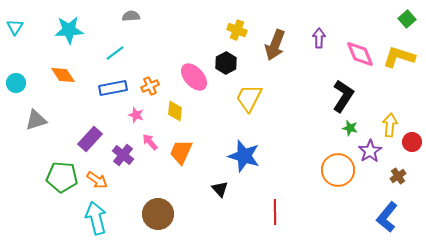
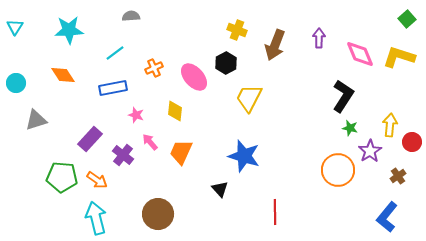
orange cross: moved 4 px right, 18 px up
